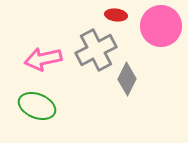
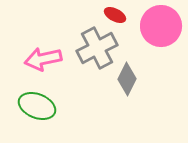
red ellipse: moved 1 px left; rotated 20 degrees clockwise
gray cross: moved 1 px right, 2 px up
